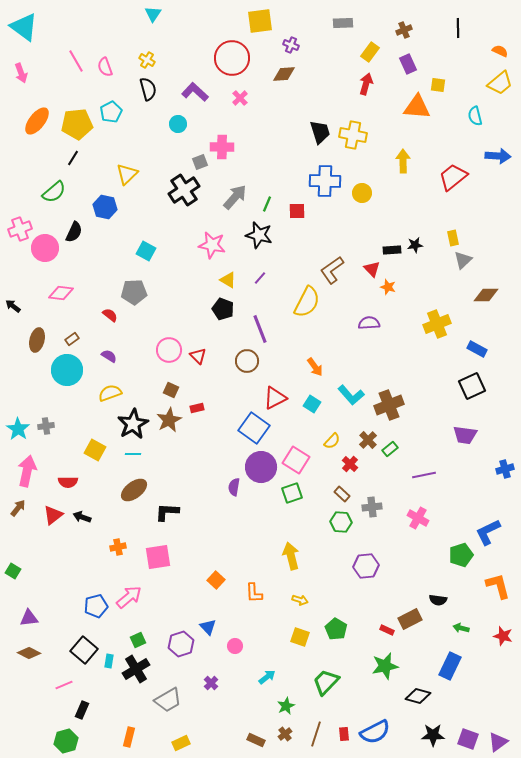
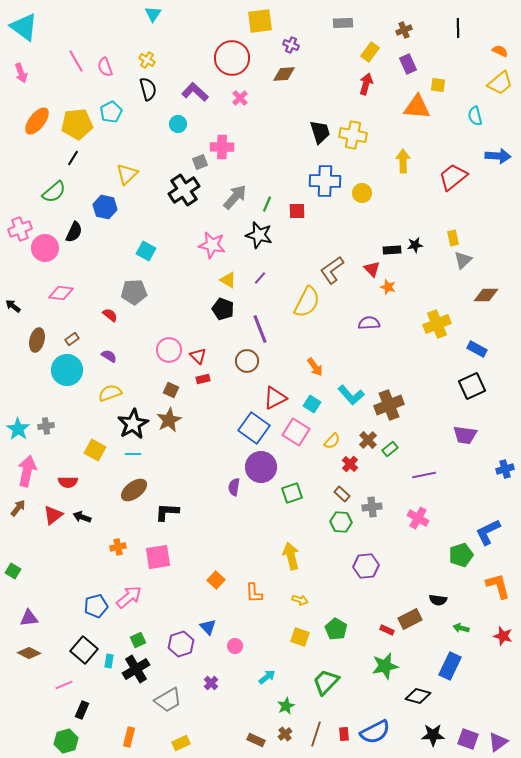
red rectangle at (197, 408): moved 6 px right, 29 px up
pink square at (296, 460): moved 28 px up
